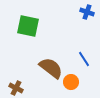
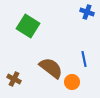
green square: rotated 20 degrees clockwise
blue line: rotated 21 degrees clockwise
orange circle: moved 1 px right
brown cross: moved 2 px left, 9 px up
